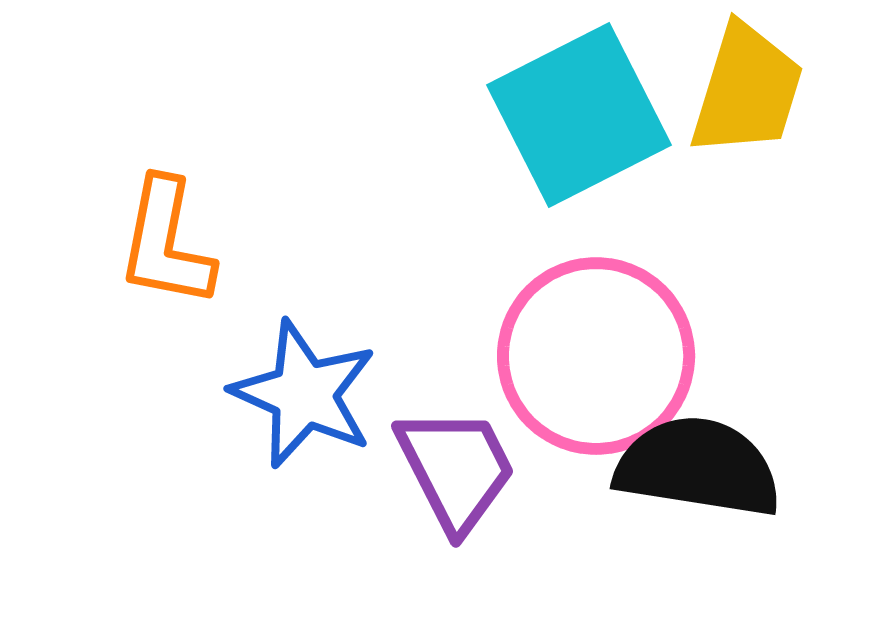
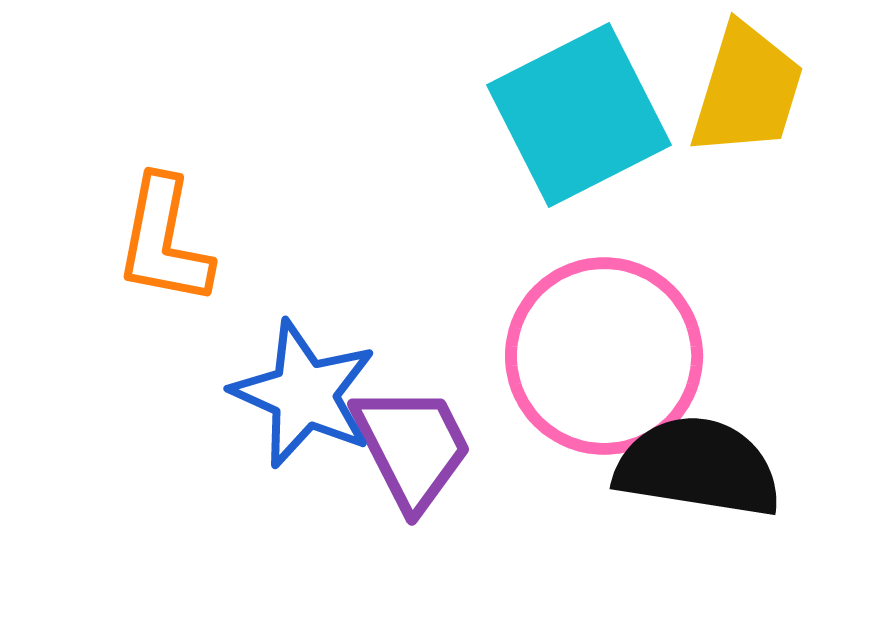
orange L-shape: moved 2 px left, 2 px up
pink circle: moved 8 px right
purple trapezoid: moved 44 px left, 22 px up
